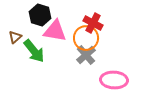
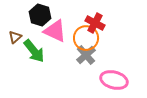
red cross: moved 2 px right
pink triangle: rotated 15 degrees clockwise
pink ellipse: rotated 12 degrees clockwise
